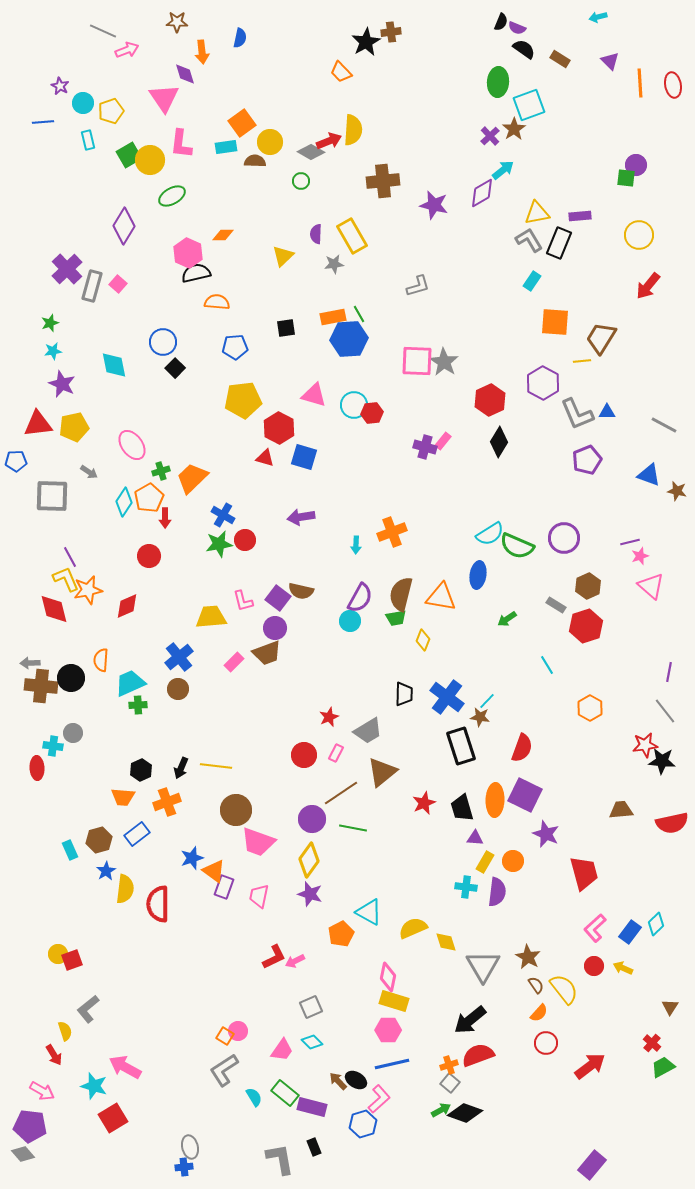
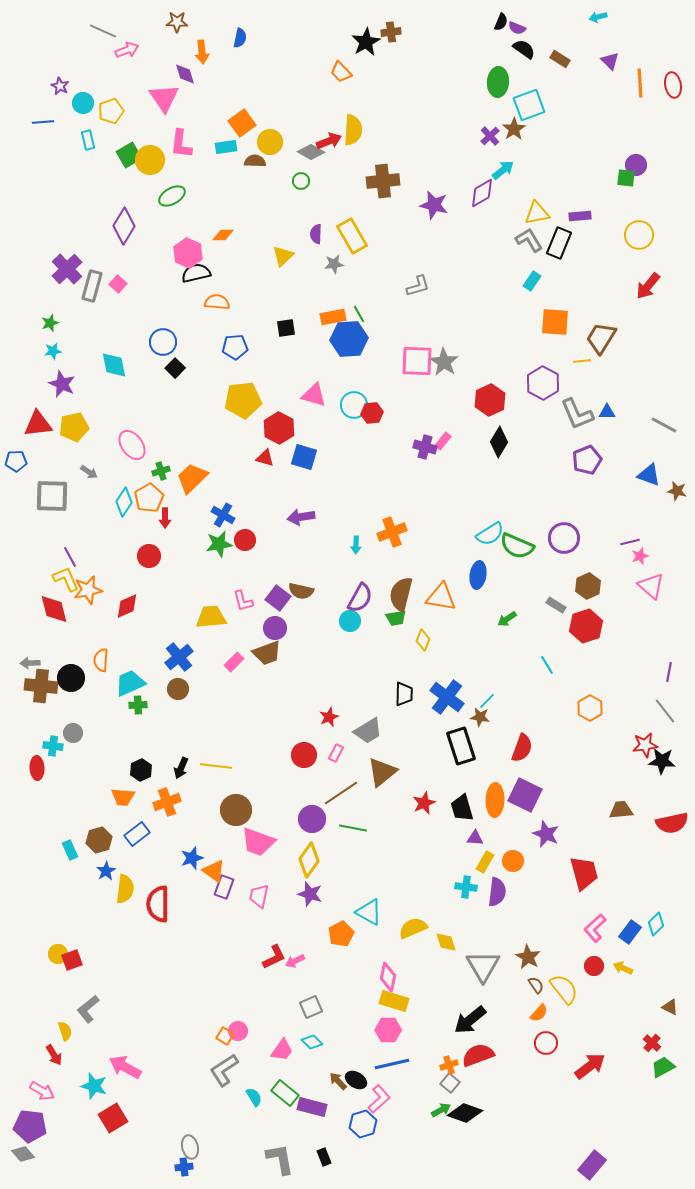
brown triangle at (670, 1007): rotated 36 degrees counterclockwise
black rectangle at (314, 1147): moved 10 px right, 10 px down
